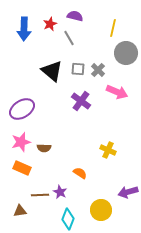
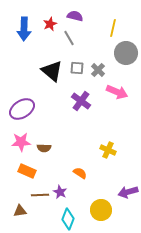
gray square: moved 1 px left, 1 px up
pink star: rotated 12 degrees clockwise
orange rectangle: moved 5 px right, 3 px down
